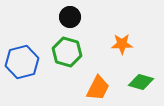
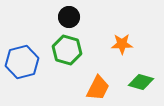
black circle: moved 1 px left
green hexagon: moved 2 px up
